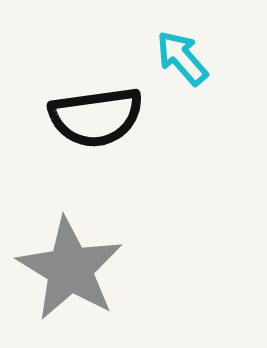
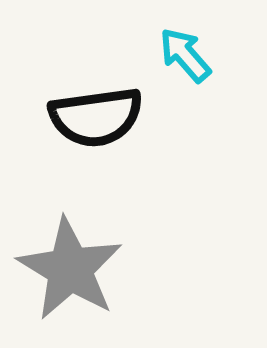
cyan arrow: moved 3 px right, 3 px up
